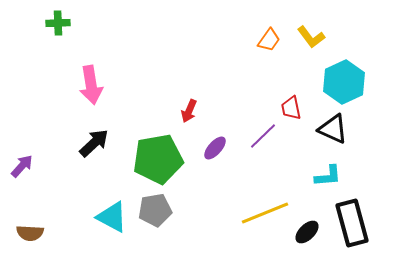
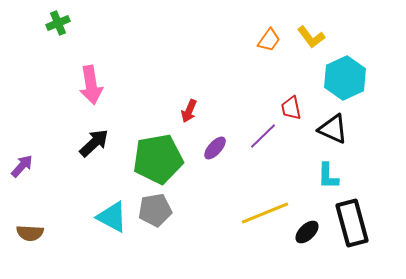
green cross: rotated 20 degrees counterclockwise
cyan hexagon: moved 1 px right, 4 px up
cyan L-shape: rotated 96 degrees clockwise
